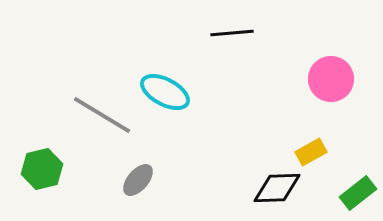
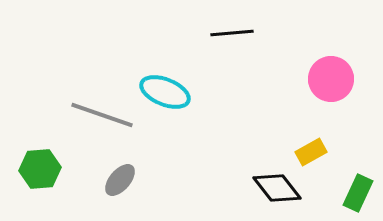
cyan ellipse: rotated 6 degrees counterclockwise
gray line: rotated 12 degrees counterclockwise
green hexagon: moved 2 px left; rotated 9 degrees clockwise
gray ellipse: moved 18 px left
black diamond: rotated 54 degrees clockwise
green rectangle: rotated 27 degrees counterclockwise
